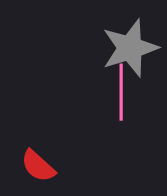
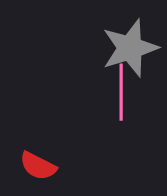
red semicircle: rotated 15 degrees counterclockwise
